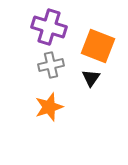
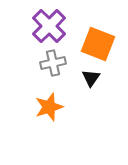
purple cross: moved 1 px up; rotated 28 degrees clockwise
orange square: moved 2 px up
gray cross: moved 2 px right, 2 px up
